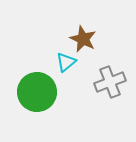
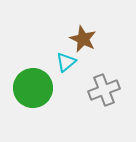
gray cross: moved 6 px left, 8 px down
green circle: moved 4 px left, 4 px up
